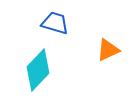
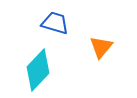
orange triangle: moved 7 px left, 3 px up; rotated 25 degrees counterclockwise
